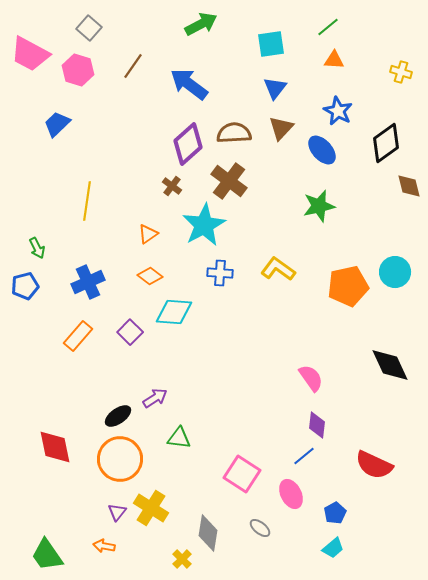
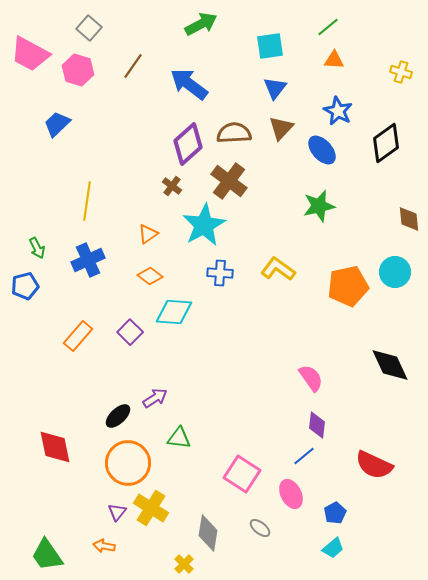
cyan square at (271, 44): moved 1 px left, 2 px down
brown diamond at (409, 186): moved 33 px down; rotated 8 degrees clockwise
blue cross at (88, 282): moved 22 px up
black ellipse at (118, 416): rotated 8 degrees counterclockwise
orange circle at (120, 459): moved 8 px right, 4 px down
yellow cross at (182, 559): moved 2 px right, 5 px down
